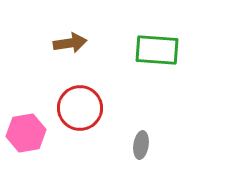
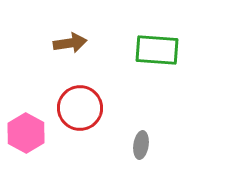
pink hexagon: rotated 21 degrees counterclockwise
